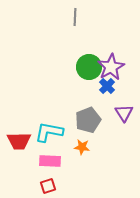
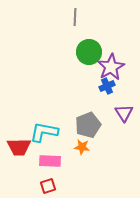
green circle: moved 15 px up
blue cross: rotated 21 degrees clockwise
gray pentagon: moved 5 px down
cyan L-shape: moved 5 px left
red trapezoid: moved 6 px down
